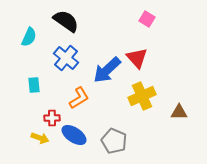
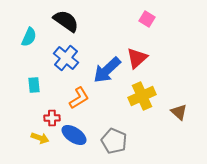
red triangle: rotated 30 degrees clockwise
brown triangle: rotated 42 degrees clockwise
